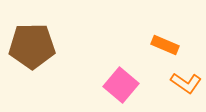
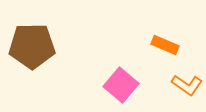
orange L-shape: moved 1 px right, 2 px down
